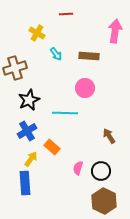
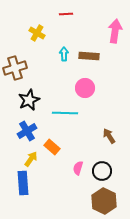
cyan arrow: moved 8 px right; rotated 144 degrees counterclockwise
black circle: moved 1 px right
blue rectangle: moved 2 px left
